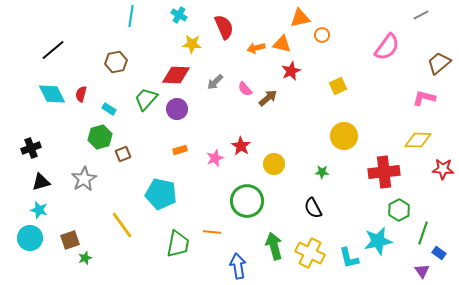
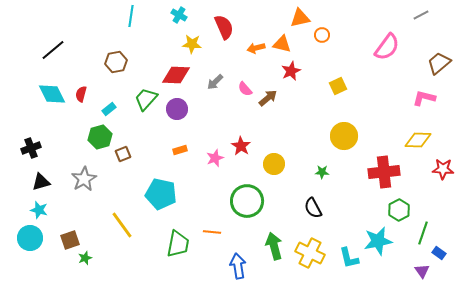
cyan rectangle at (109, 109): rotated 72 degrees counterclockwise
